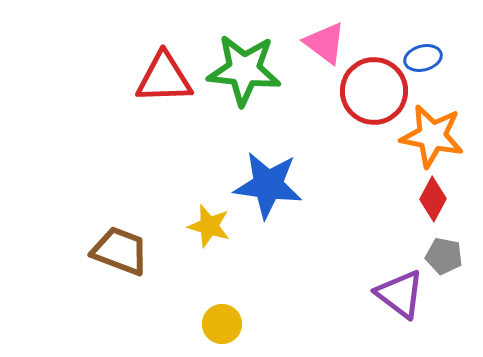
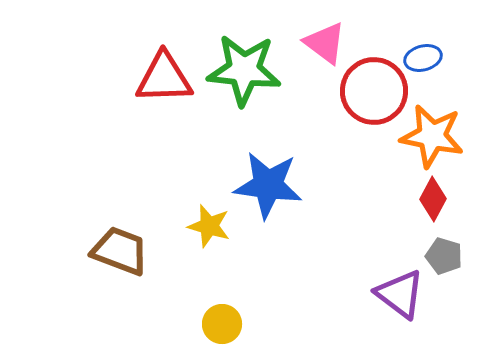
gray pentagon: rotated 6 degrees clockwise
